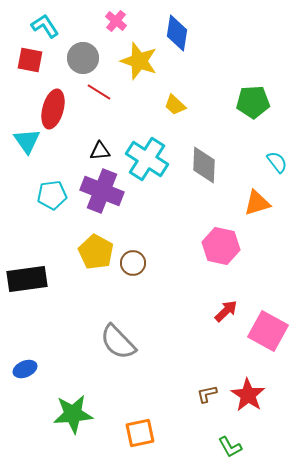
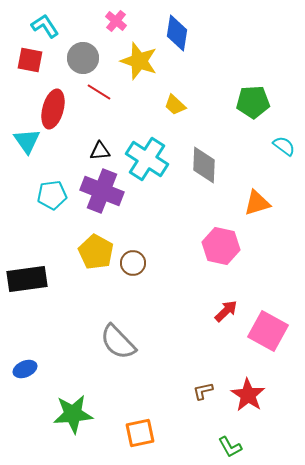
cyan semicircle: moved 7 px right, 16 px up; rotated 15 degrees counterclockwise
brown L-shape: moved 4 px left, 3 px up
